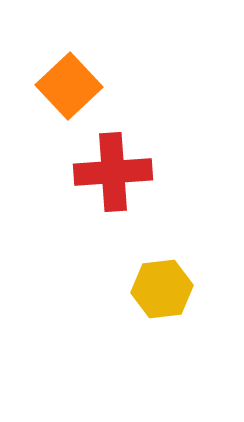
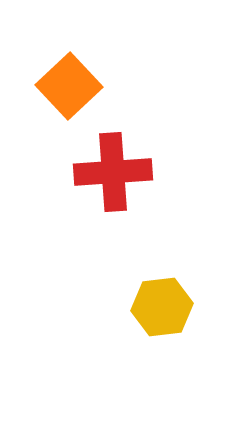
yellow hexagon: moved 18 px down
